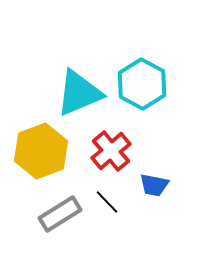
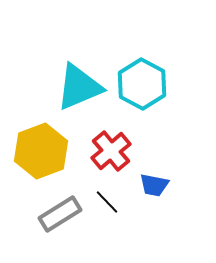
cyan triangle: moved 6 px up
